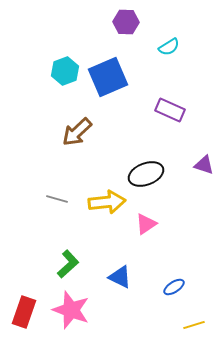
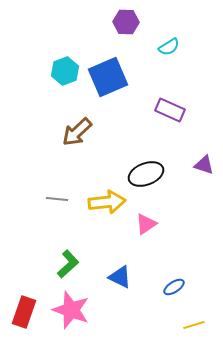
gray line: rotated 10 degrees counterclockwise
